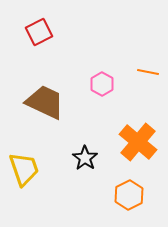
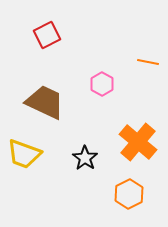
red square: moved 8 px right, 3 px down
orange line: moved 10 px up
yellow trapezoid: moved 15 px up; rotated 129 degrees clockwise
orange hexagon: moved 1 px up
